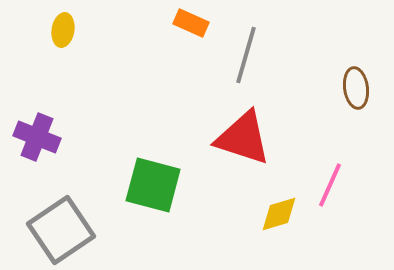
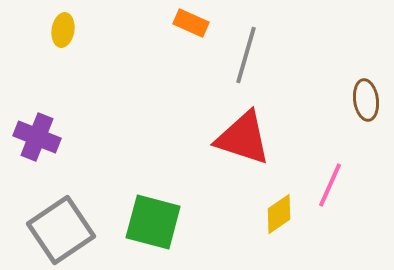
brown ellipse: moved 10 px right, 12 px down
green square: moved 37 px down
yellow diamond: rotated 18 degrees counterclockwise
